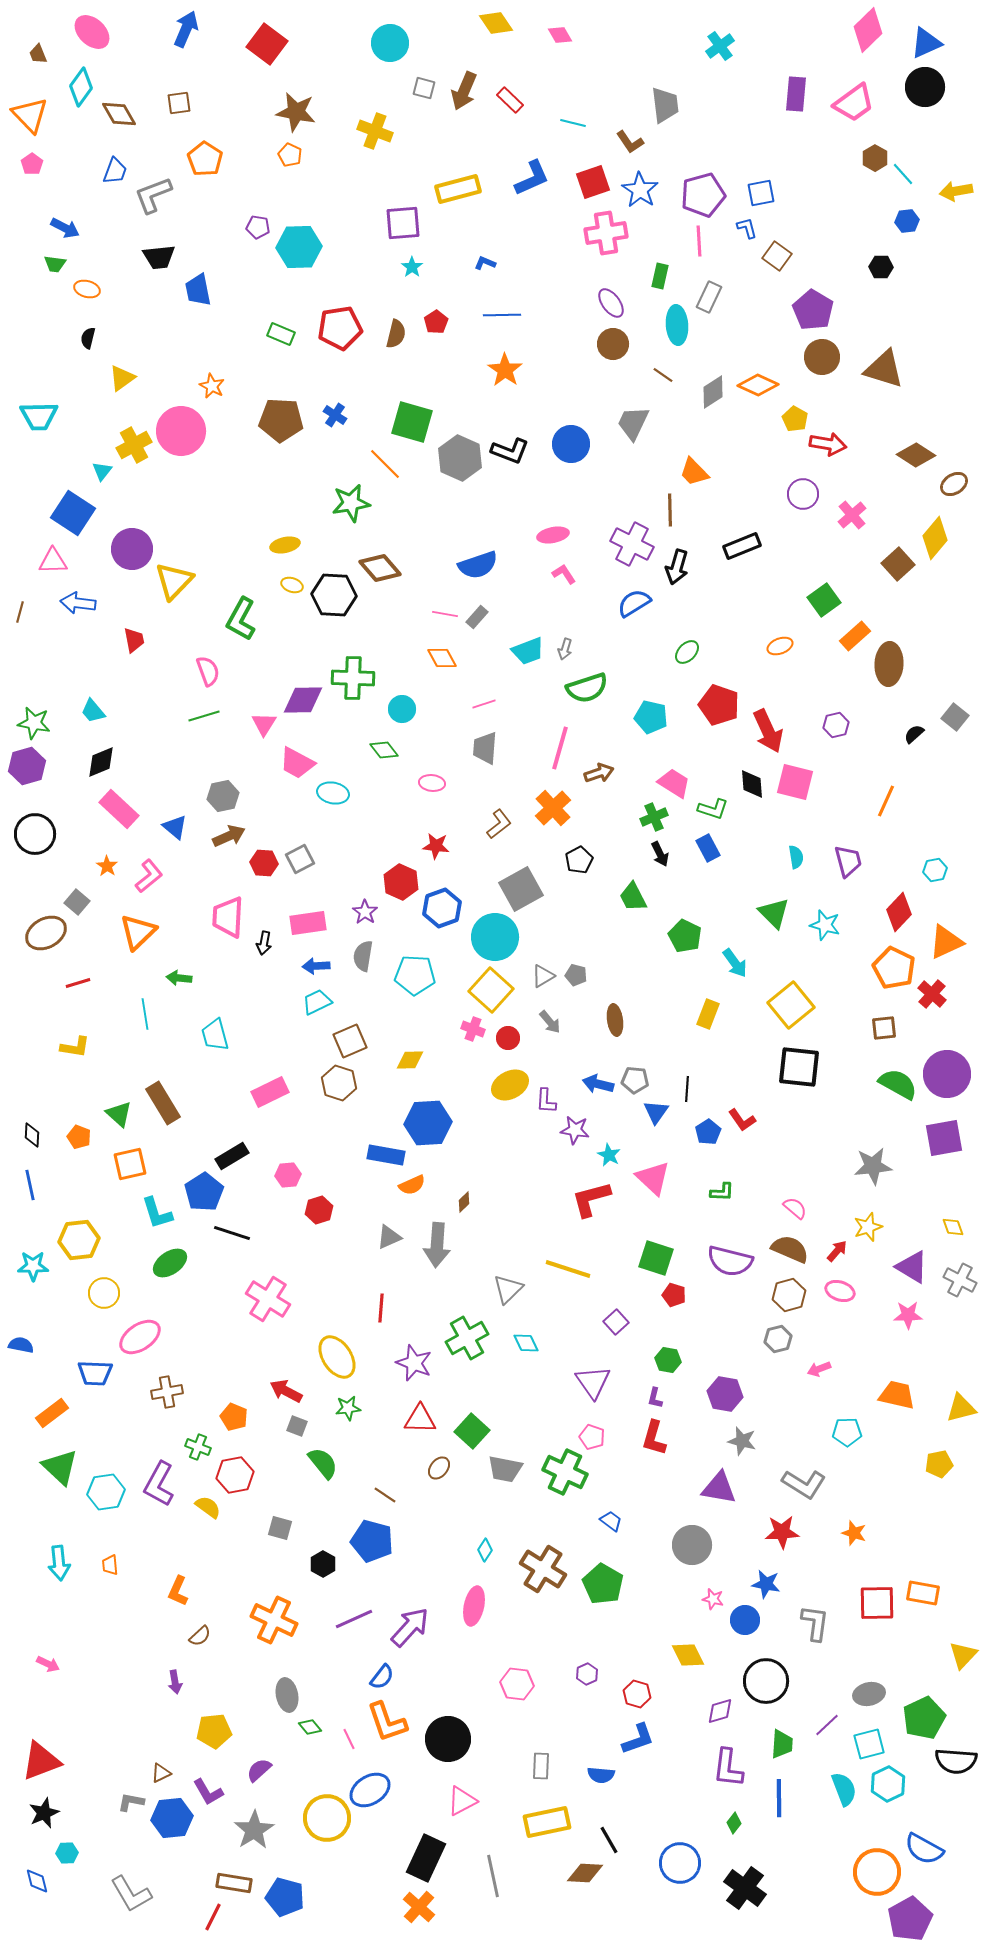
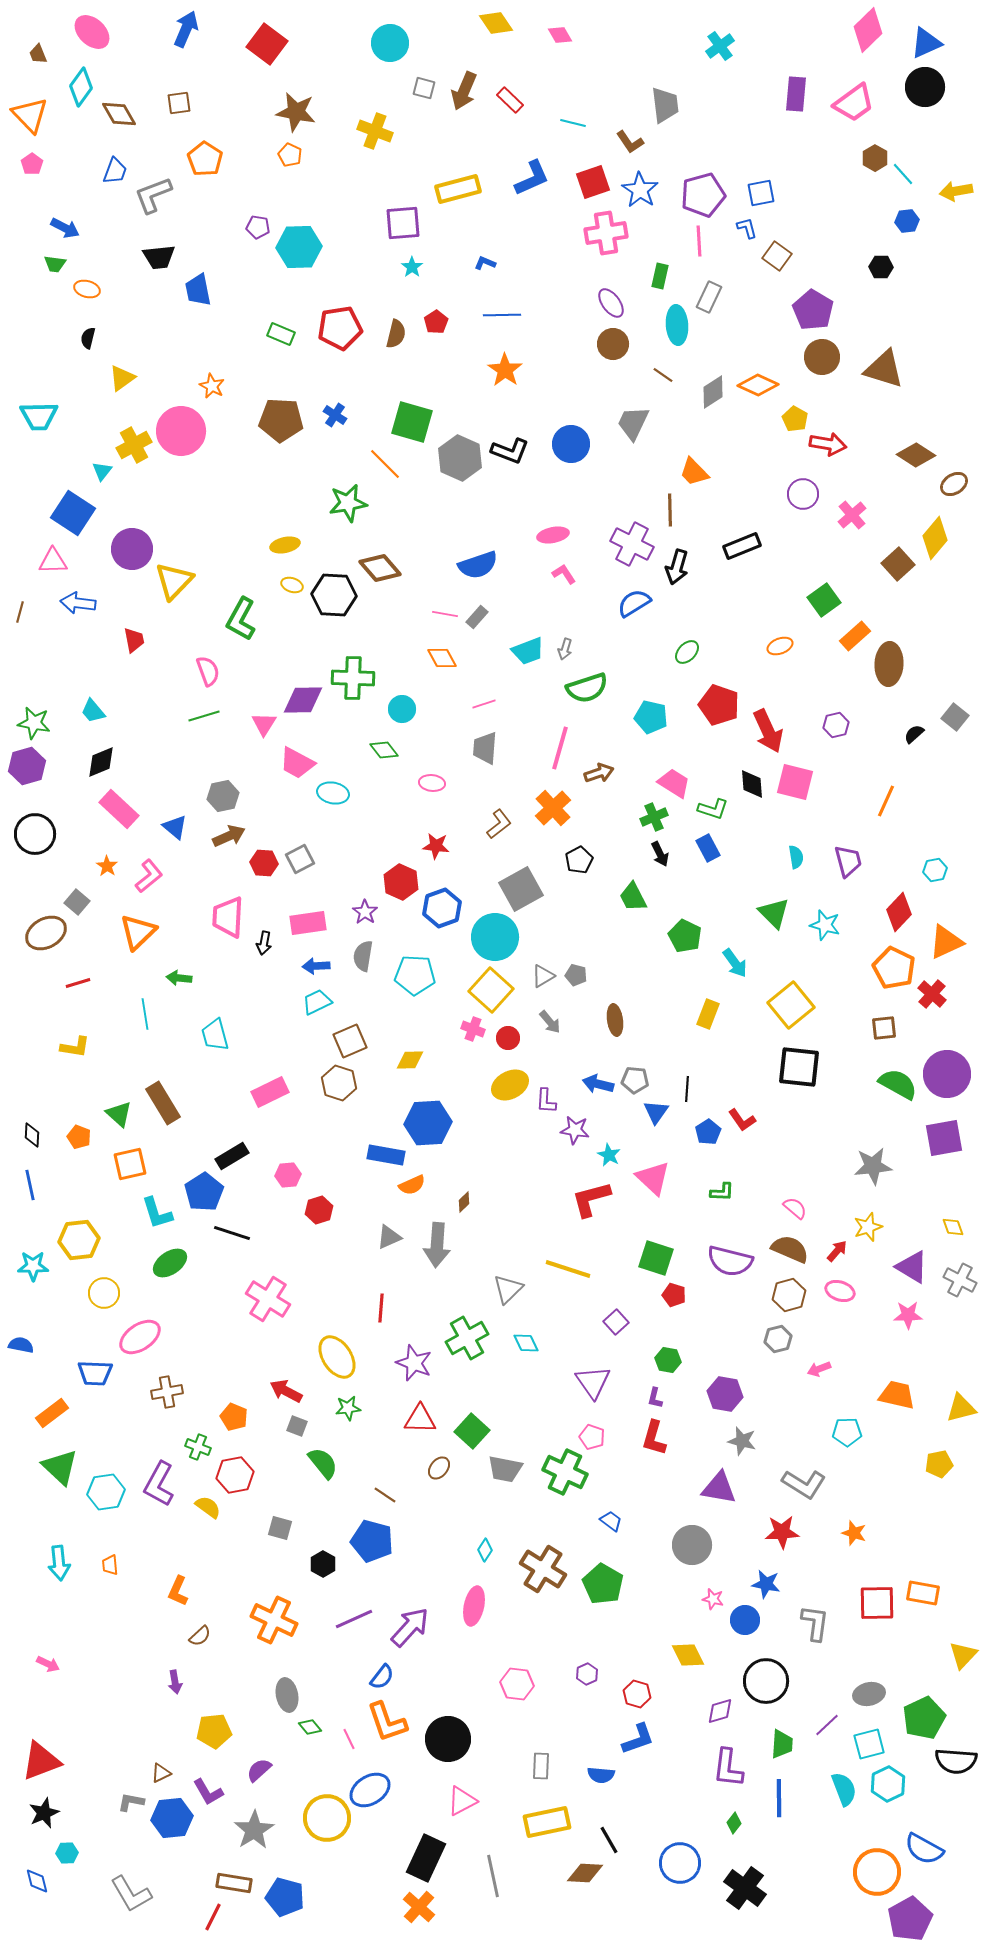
green star at (351, 503): moved 3 px left
